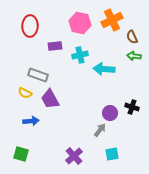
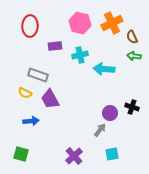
orange cross: moved 3 px down
